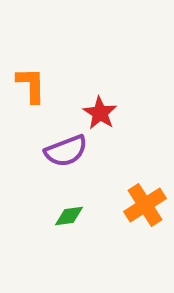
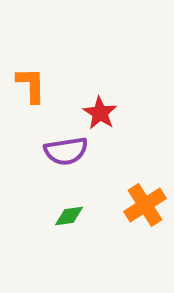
purple semicircle: rotated 12 degrees clockwise
